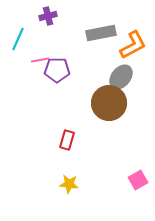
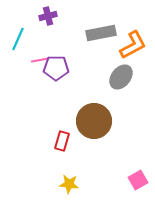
purple pentagon: moved 1 px left, 2 px up
brown circle: moved 15 px left, 18 px down
red rectangle: moved 5 px left, 1 px down
